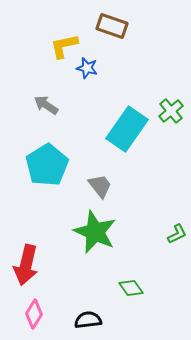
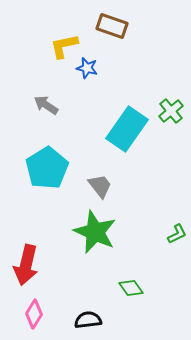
cyan pentagon: moved 3 px down
